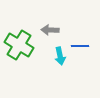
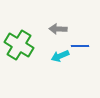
gray arrow: moved 8 px right, 1 px up
cyan arrow: rotated 78 degrees clockwise
